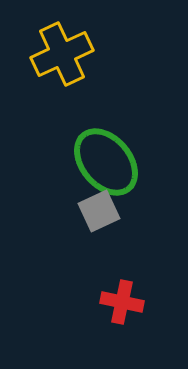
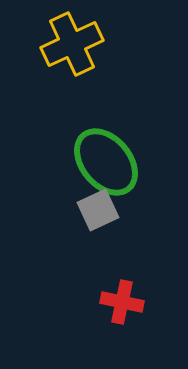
yellow cross: moved 10 px right, 10 px up
gray square: moved 1 px left, 1 px up
